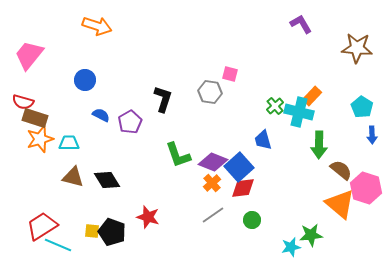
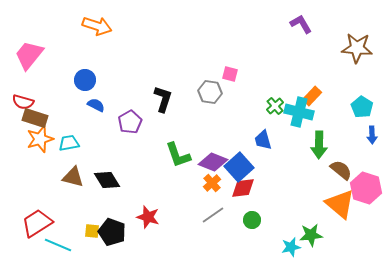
blue semicircle: moved 5 px left, 10 px up
cyan trapezoid: rotated 10 degrees counterclockwise
red trapezoid: moved 5 px left, 3 px up
